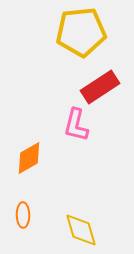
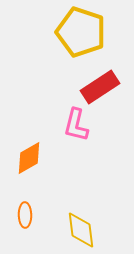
yellow pentagon: rotated 24 degrees clockwise
orange ellipse: moved 2 px right
yellow diamond: rotated 9 degrees clockwise
